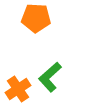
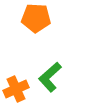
orange cross: moved 2 px left; rotated 10 degrees clockwise
